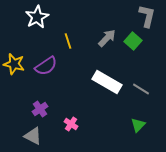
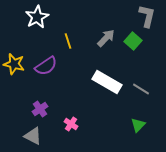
gray arrow: moved 1 px left
